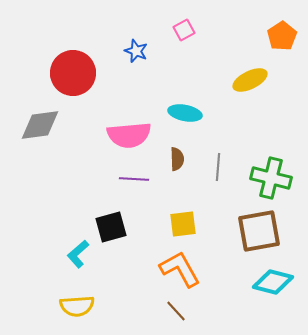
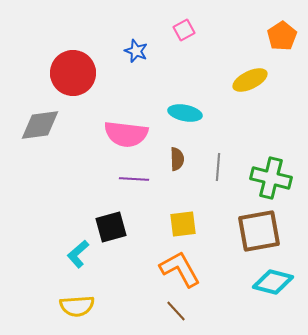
pink semicircle: moved 3 px left, 1 px up; rotated 12 degrees clockwise
